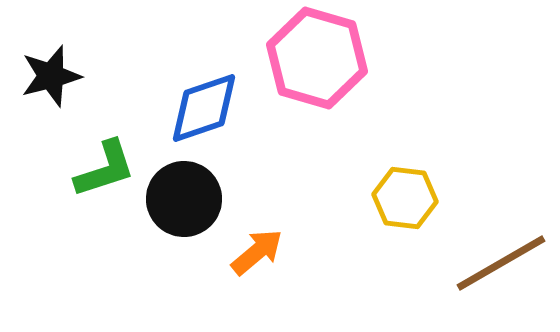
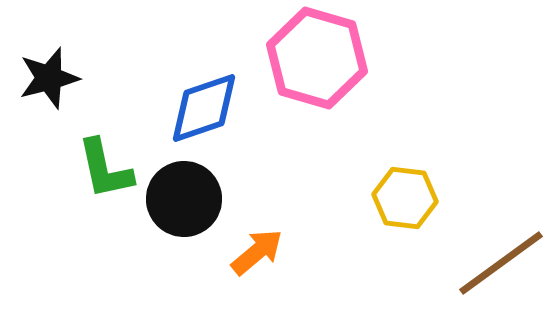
black star: moved 2 px left, 2 px down
green L-shape: rotated 96 degrees clockwise
brown line: rotated 6 degrees counterclockwise
